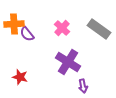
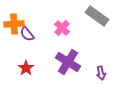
gray rectangle: moved 2 px left, 13 px up
red star: moved 6 px right, 9 px up; rotated 21 degrees clockwise
purple arrow: moved 18 px right, 13 px up
